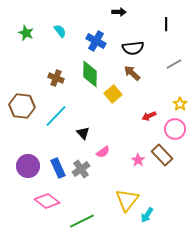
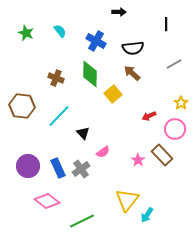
yellow star: moved 1 px right, 1 px up
cyan line: moved 3 px right
